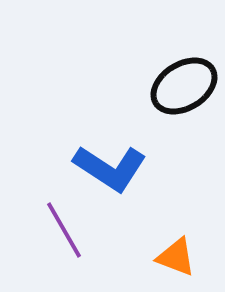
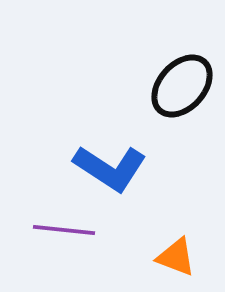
black ellipse: moved 2 px left; rotated 16 degrees counterclockwise
purple line: rotated 54 degrees counterclockwise
